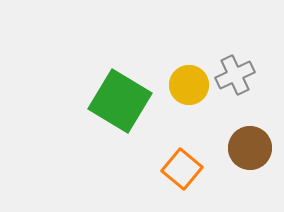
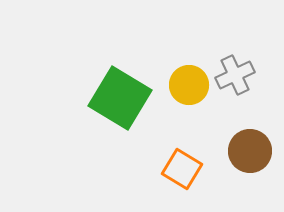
green square: moved 3 px up
brown circle: moved 3 px down
orange square: rotated 9 degrees counterclockwise
